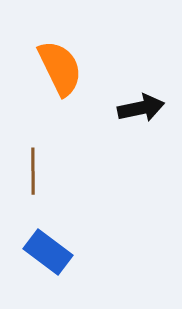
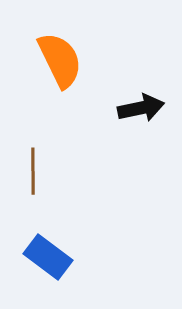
orange semicircle: moved 8 px up
blue rectangle: moved 5 px down
